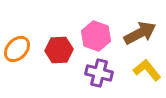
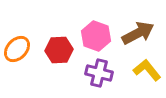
brown arrow: moved 2 px left
